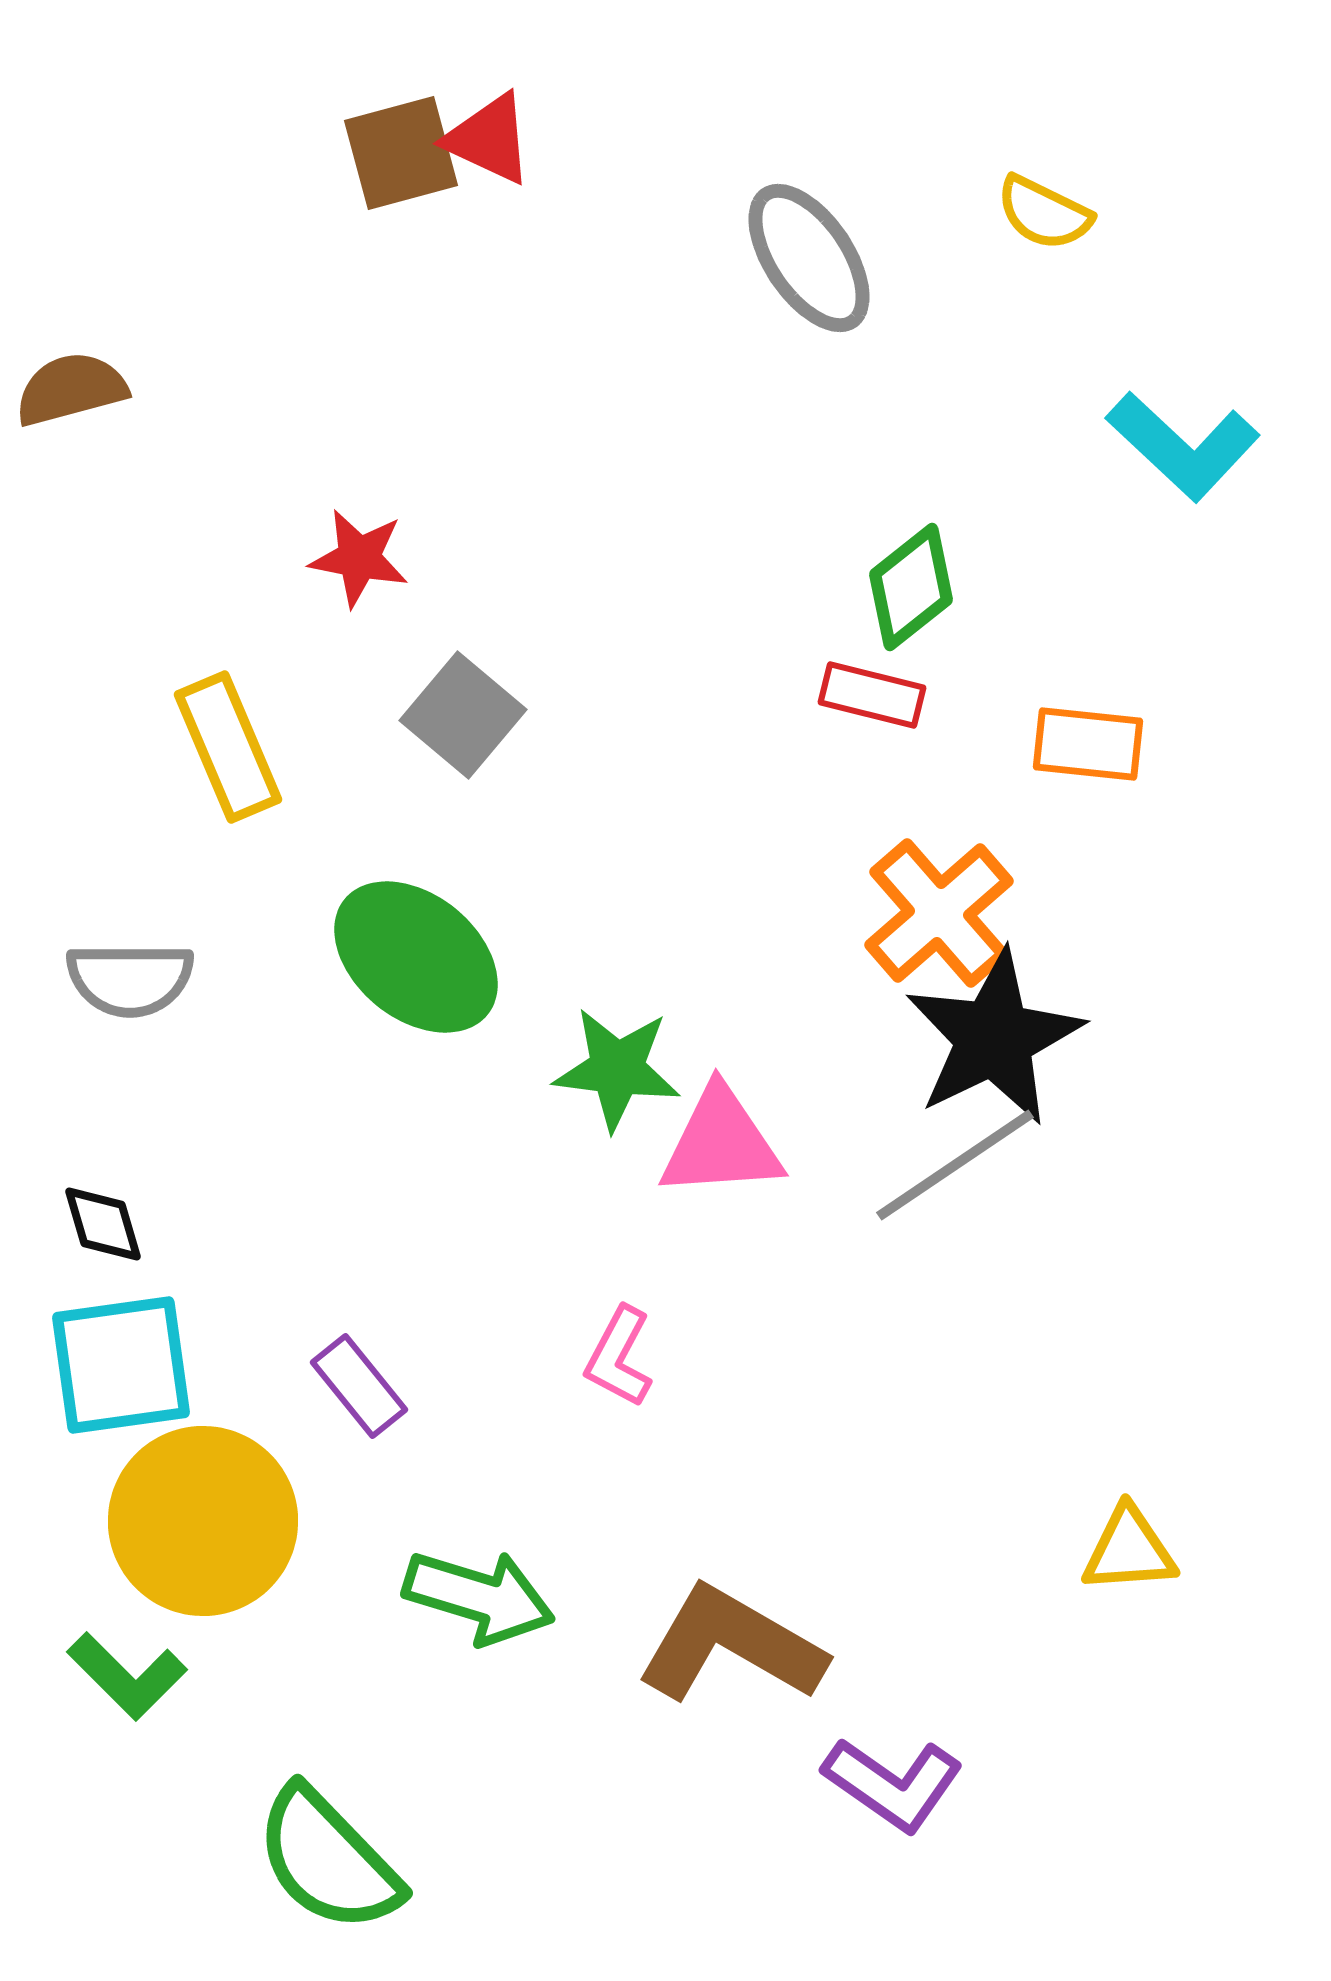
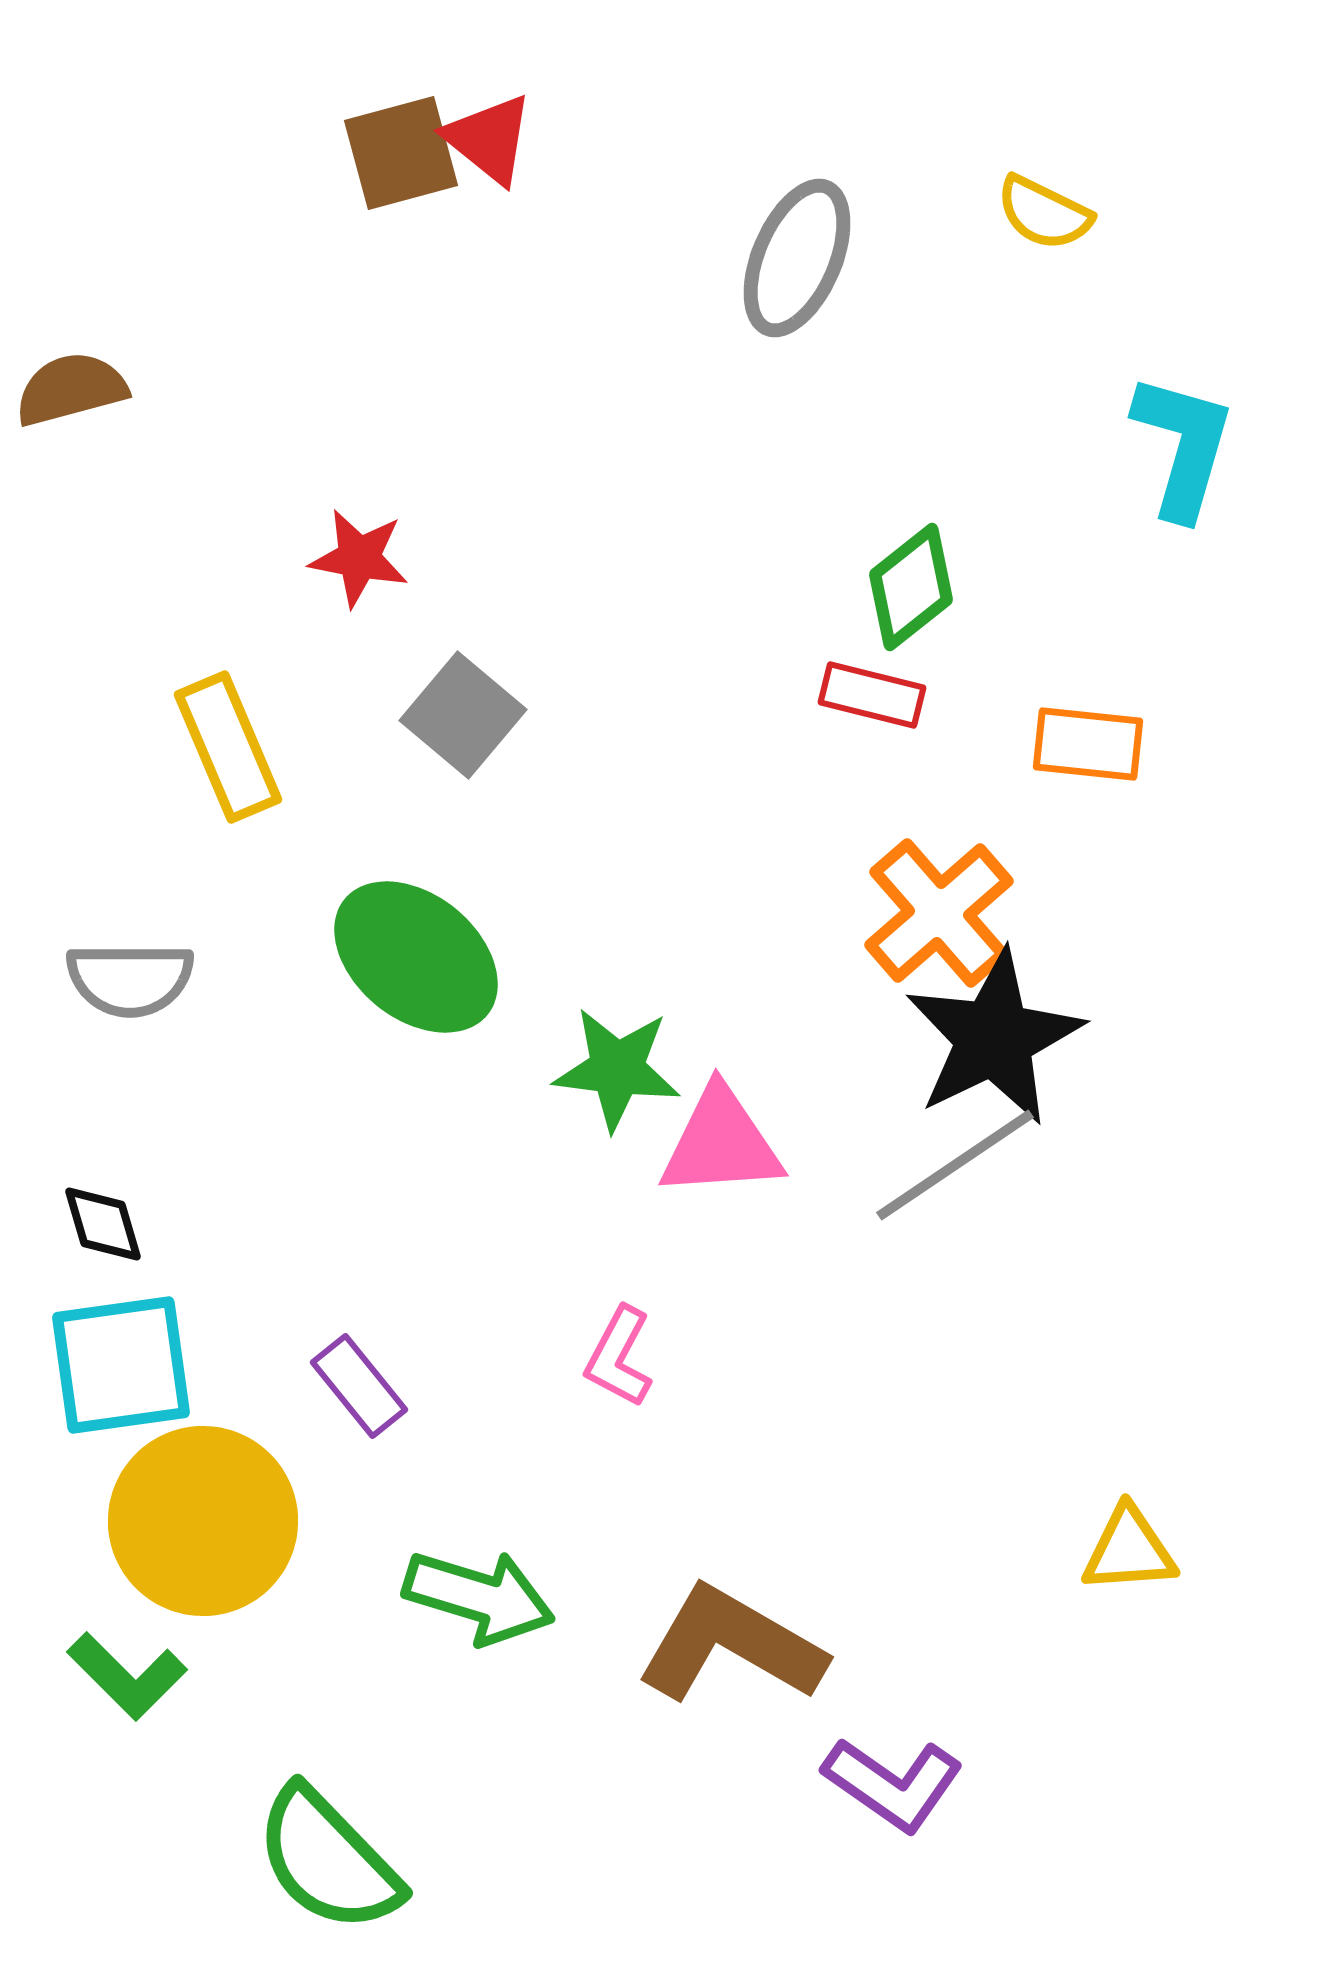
red triangle: rotated 14 degrees clockwise
gray ellipse: moved 12 px left; rotated 57 degrees clockwise
cyan L-shape: rotated 117 degrees counterclockwise
